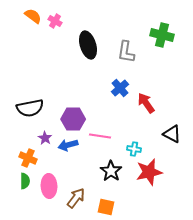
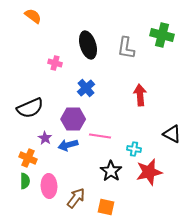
pink cross: moved 42 px down; rotated 16 degrees counterclockwise
gray L-shape: moved 4 px up
blue cross: moved 34 px left
red arrow: moved 6 px left, 8 px up; rotated 30 degrees clockwise
black semicircle: rotated 12 degrees counterclockwise
